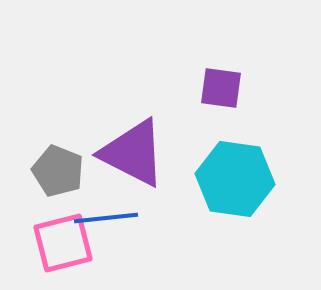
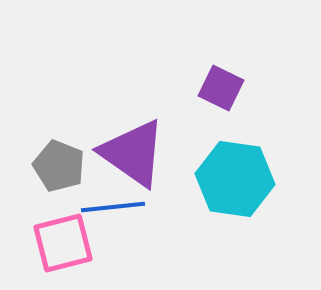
purple square: rotated 18 degrees clockwise
purple triangle: rotated 8 degrees clockwise
gray pentagon: moved 1 px right, 5 px up
blue line: moved 7 px right, 11 px up
